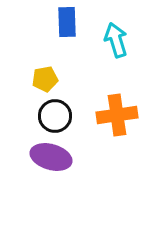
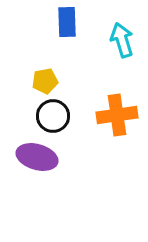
cyan arrow: moved 6 px right
yellow pentagon: moved 2 px down
black circle: moved 2 px left
purple ellipse: moved 14 px left
